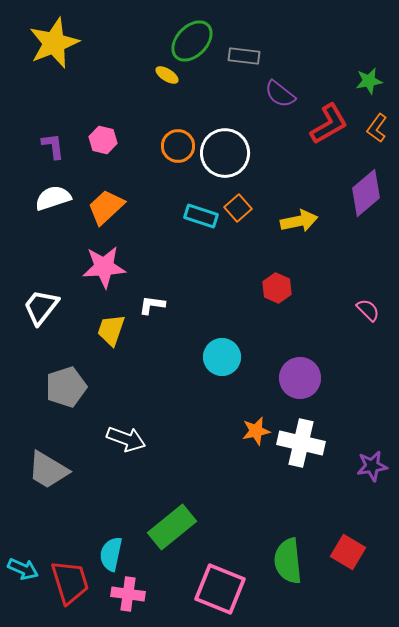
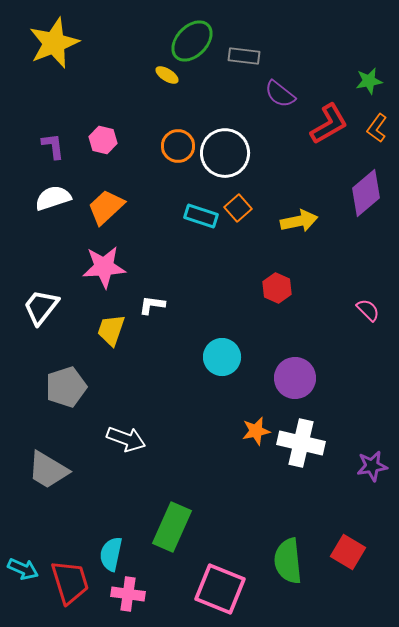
purple circle: moved 5 px left
green rectangle: rotated 27 degrees counterclockwise
